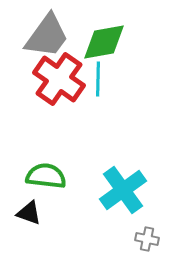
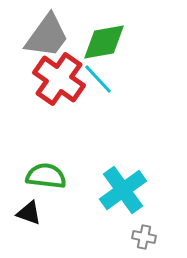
cyan line: rotated 44 degrees counterclockwise
gray cross: moved 3 px left, 2 px up
